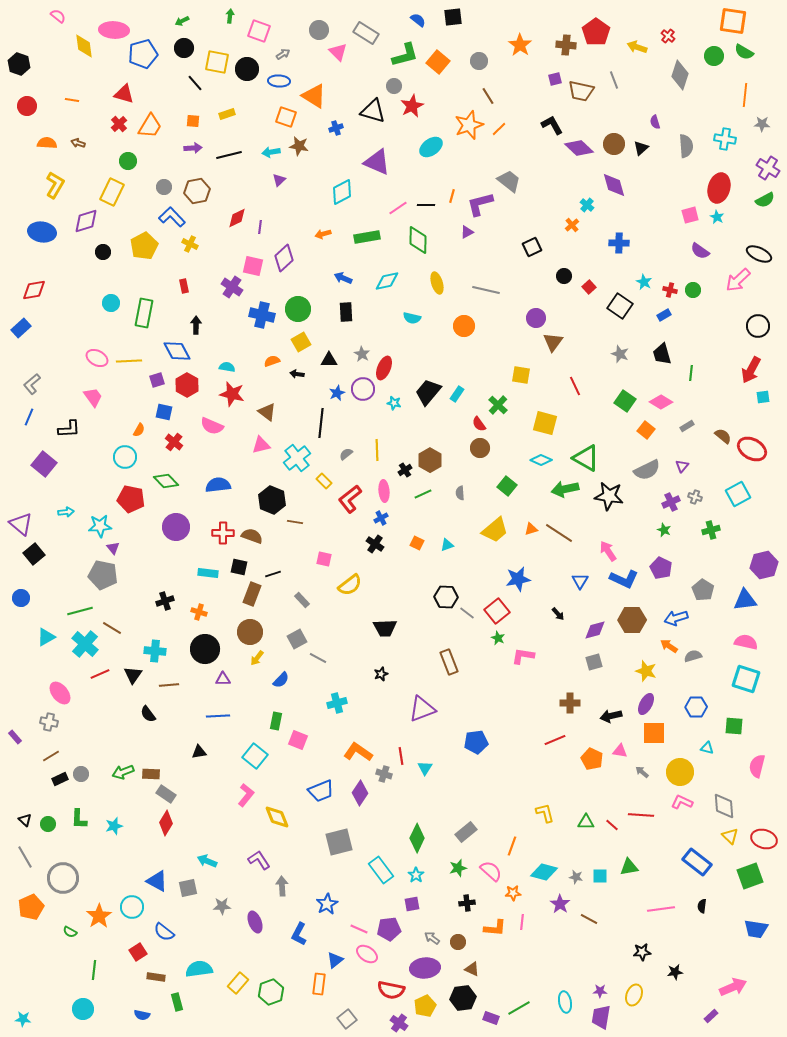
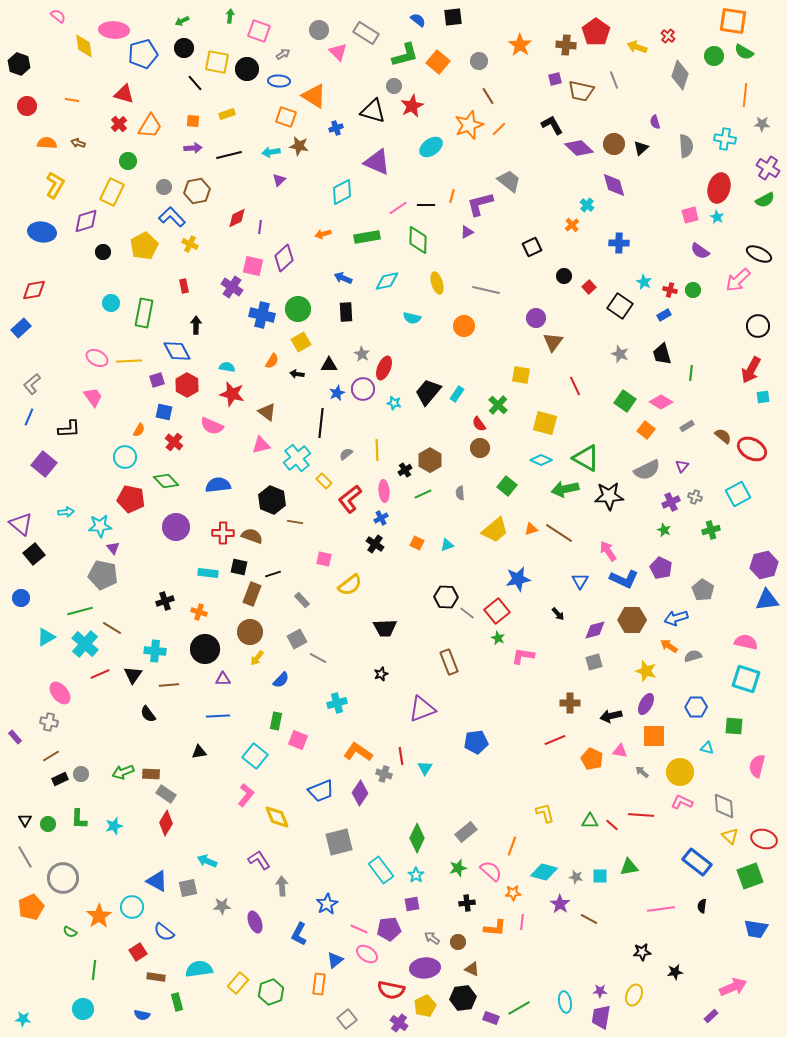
black triangle at (329, 360): moved 5 px down
orange semicircle at (272, 361): rotated 140 degrees clockwise
black star at (609, 496): rotated 12 degrees counterclockwise
blue triangle at (745, 600): moved 22 px right
orange square at (654, 733): moved 3 px down
black triangle at (25, 820): rotated 16 degrees clockwise
green triangle at (586, 822): moved 4 px right, 1 px up
